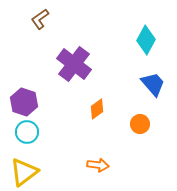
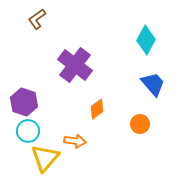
brown L-shape: moved 3 px left
purple cross: moved 1 px right, 1 px down
cyan circle: moved 1 px right, 1 px up
orange arrow: moved 23 px left, 24 px up
yellow triangle: moved 21 px right, 14 px up; rotated 12 degrees counterclockwise
